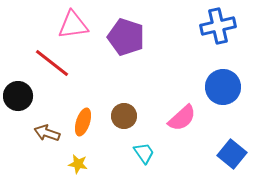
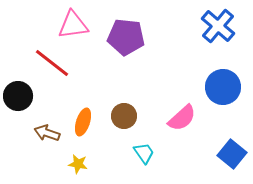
blue cross: rotated 36 degrees counterclockwise
purple pentagon: rotated 12 degrees counterclockwise
